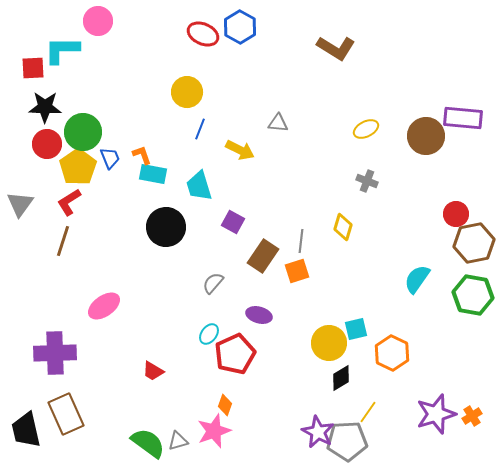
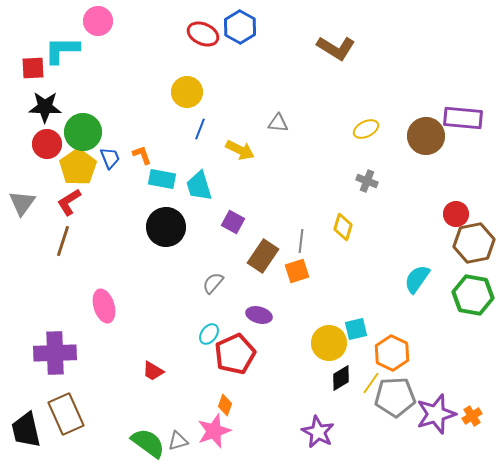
cyan rectangle at (153, 174): moved 9 px right, 5 px down
gray triangle at (20, 204): moved 2 px right, 1 px up
pink ellipse at (104, 306): rotated 72 degrees counterclockwise
yellow line at (368, 412): moved 3 px right, 29 px up
gray pentagon at (347, 441): moved 48 px right, 44 px up
